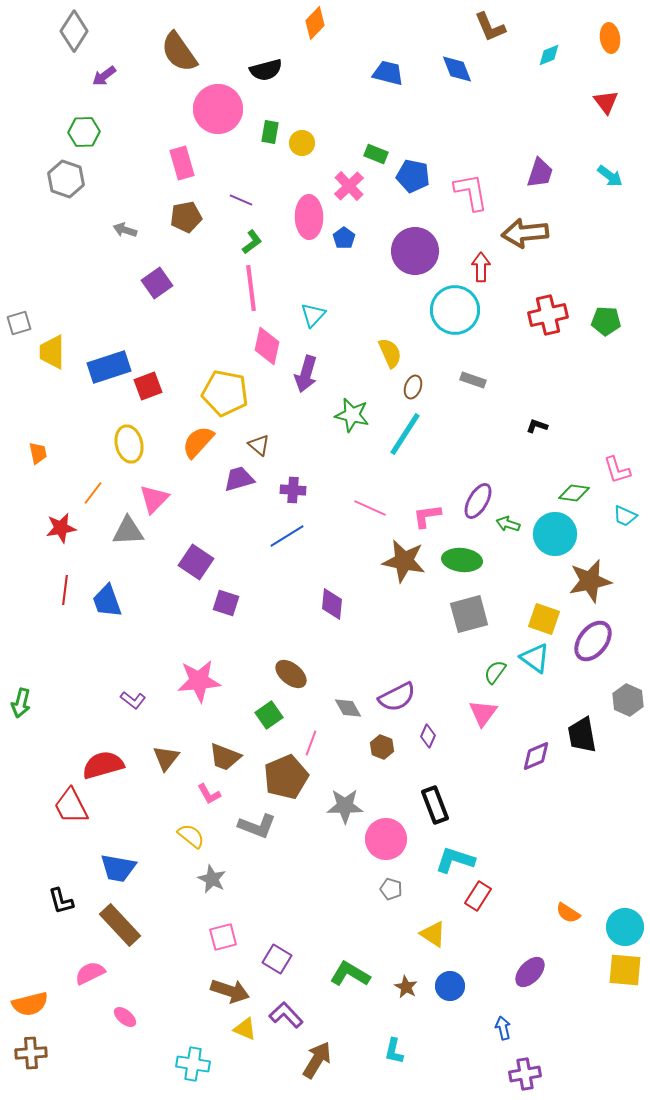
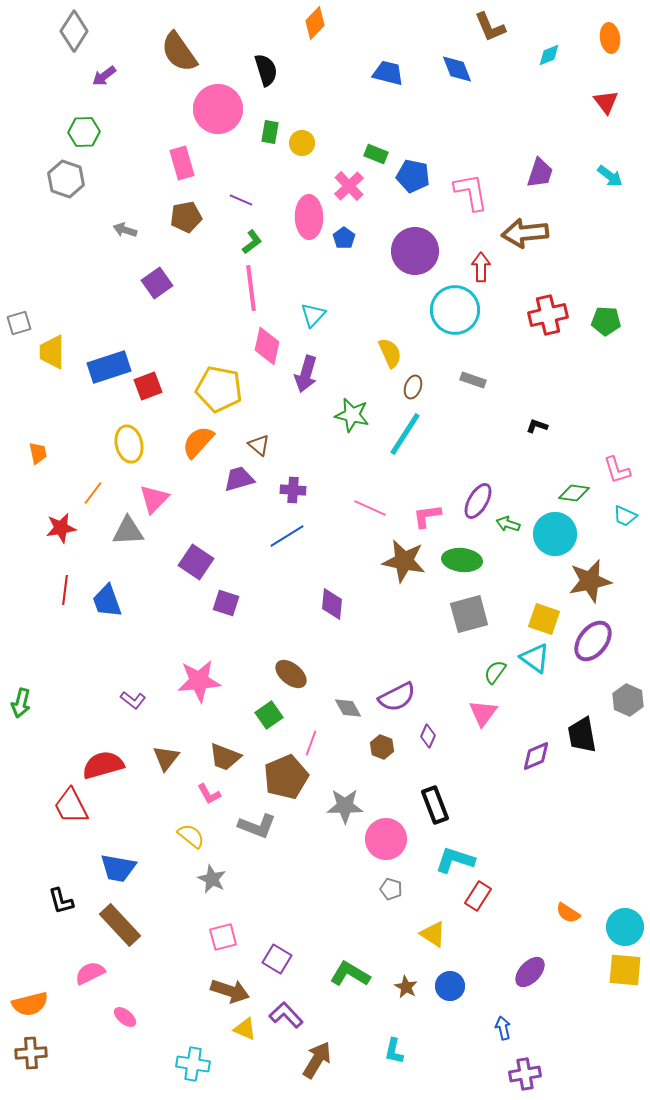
black semicircle at (266, 70): rotated 92 degrees counterclockwise
yellow pentagon at (225, 393): moved 6 px left, 4 px up
